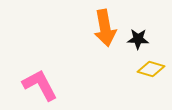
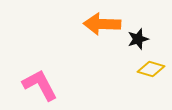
orange arrow: moved 3 px left, 4 px up; rotated 102 degrees clockwise
black star: rotated 20 degrees counterclockwise
